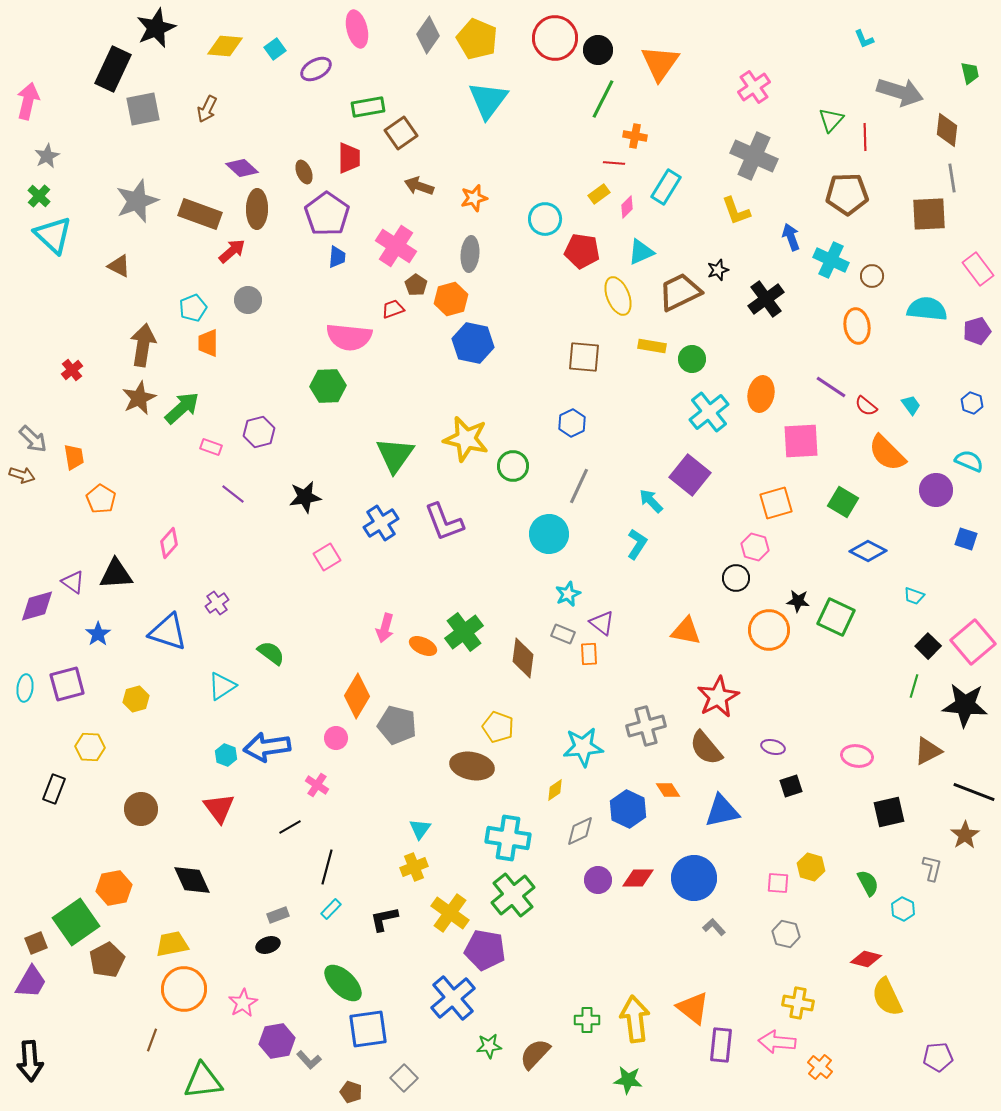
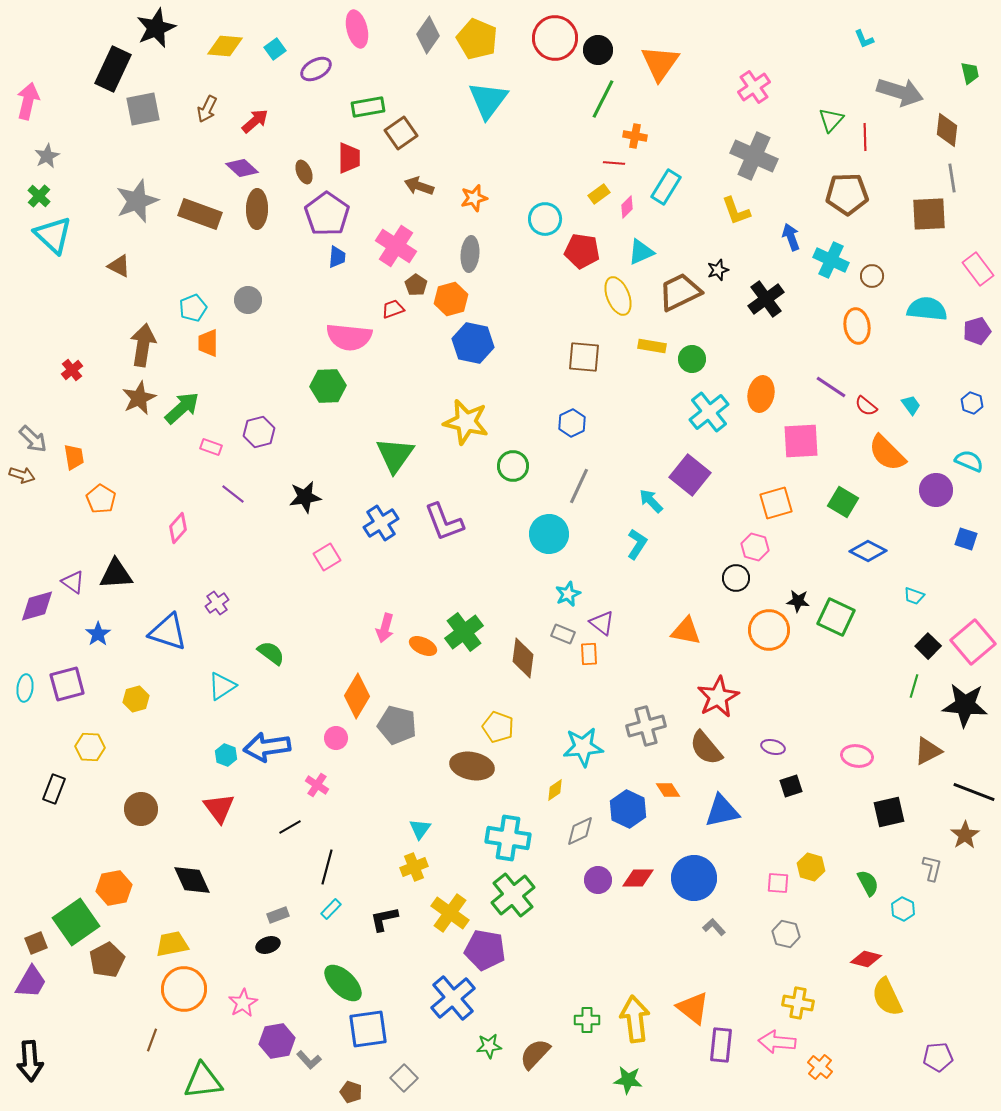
red arrow at (232, 251): moved 23 px right, 130 px up
yellow star at (466, 439): moved 17 px up
pink diamond at (169, 543): moved 9 px right, 15 px up
